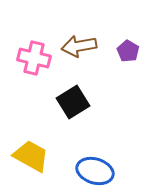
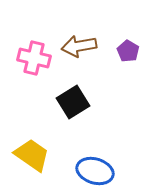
yellow trapezoid: moved 1 px right, 1 px up; rotated 6 degrees clockwise
